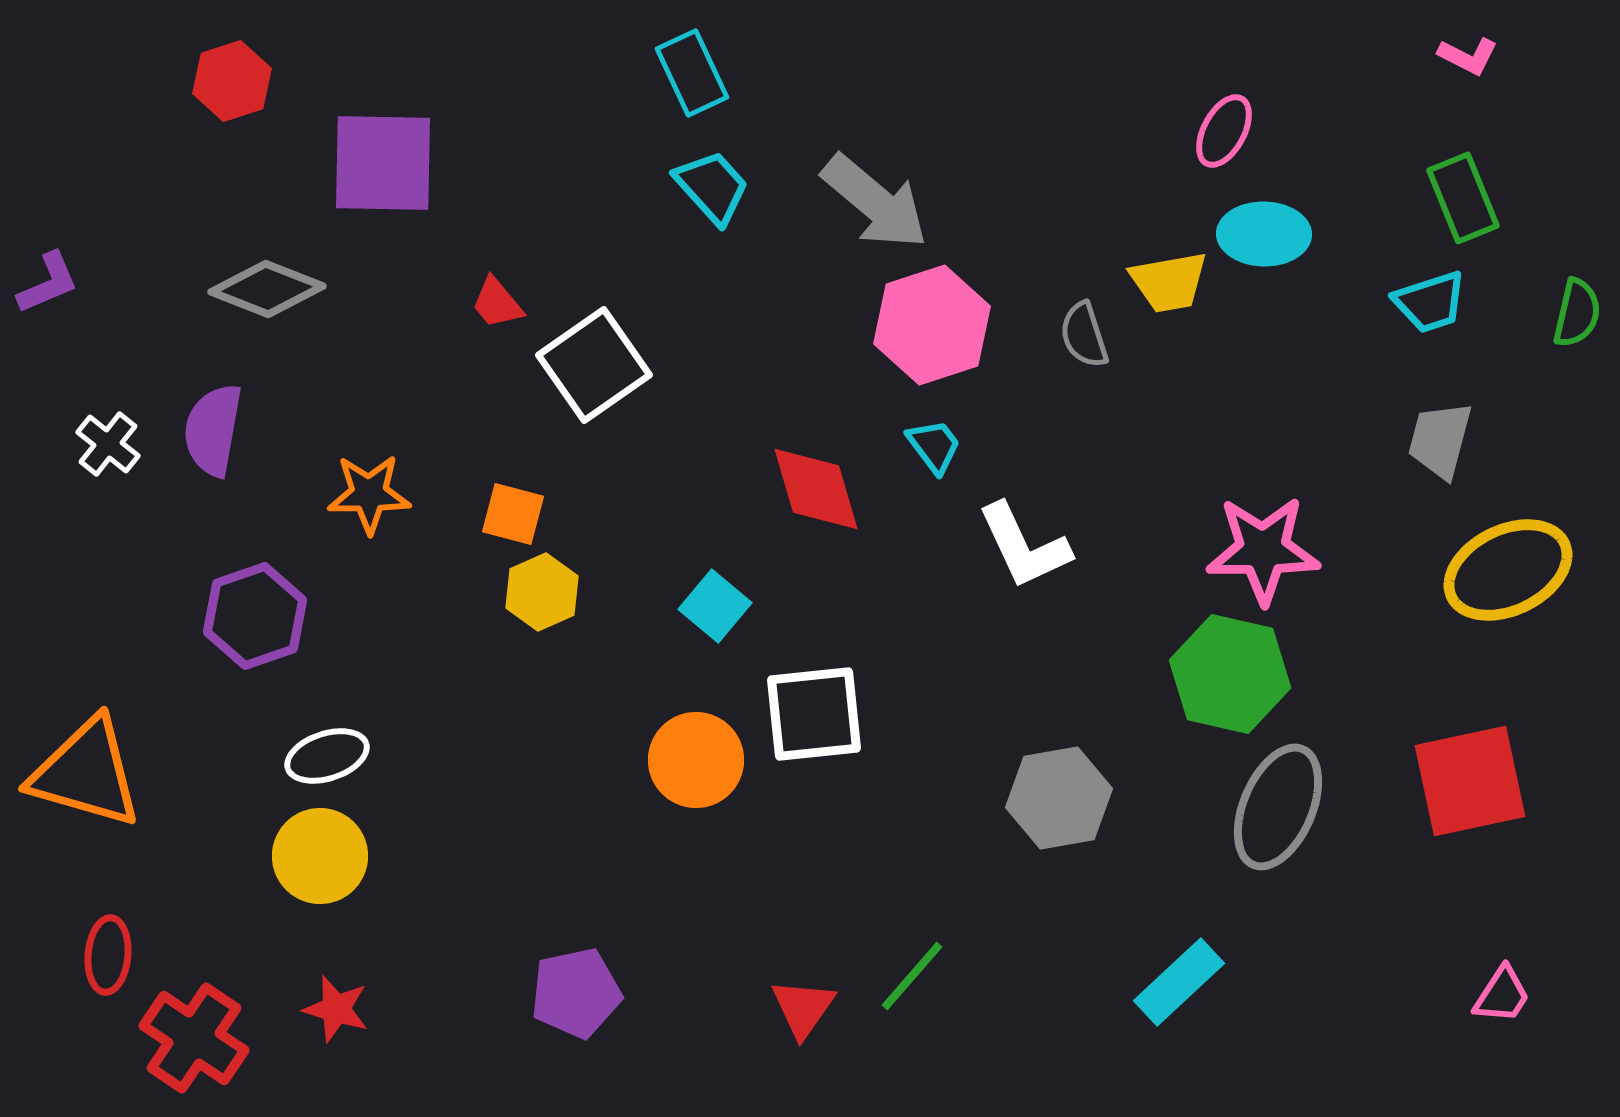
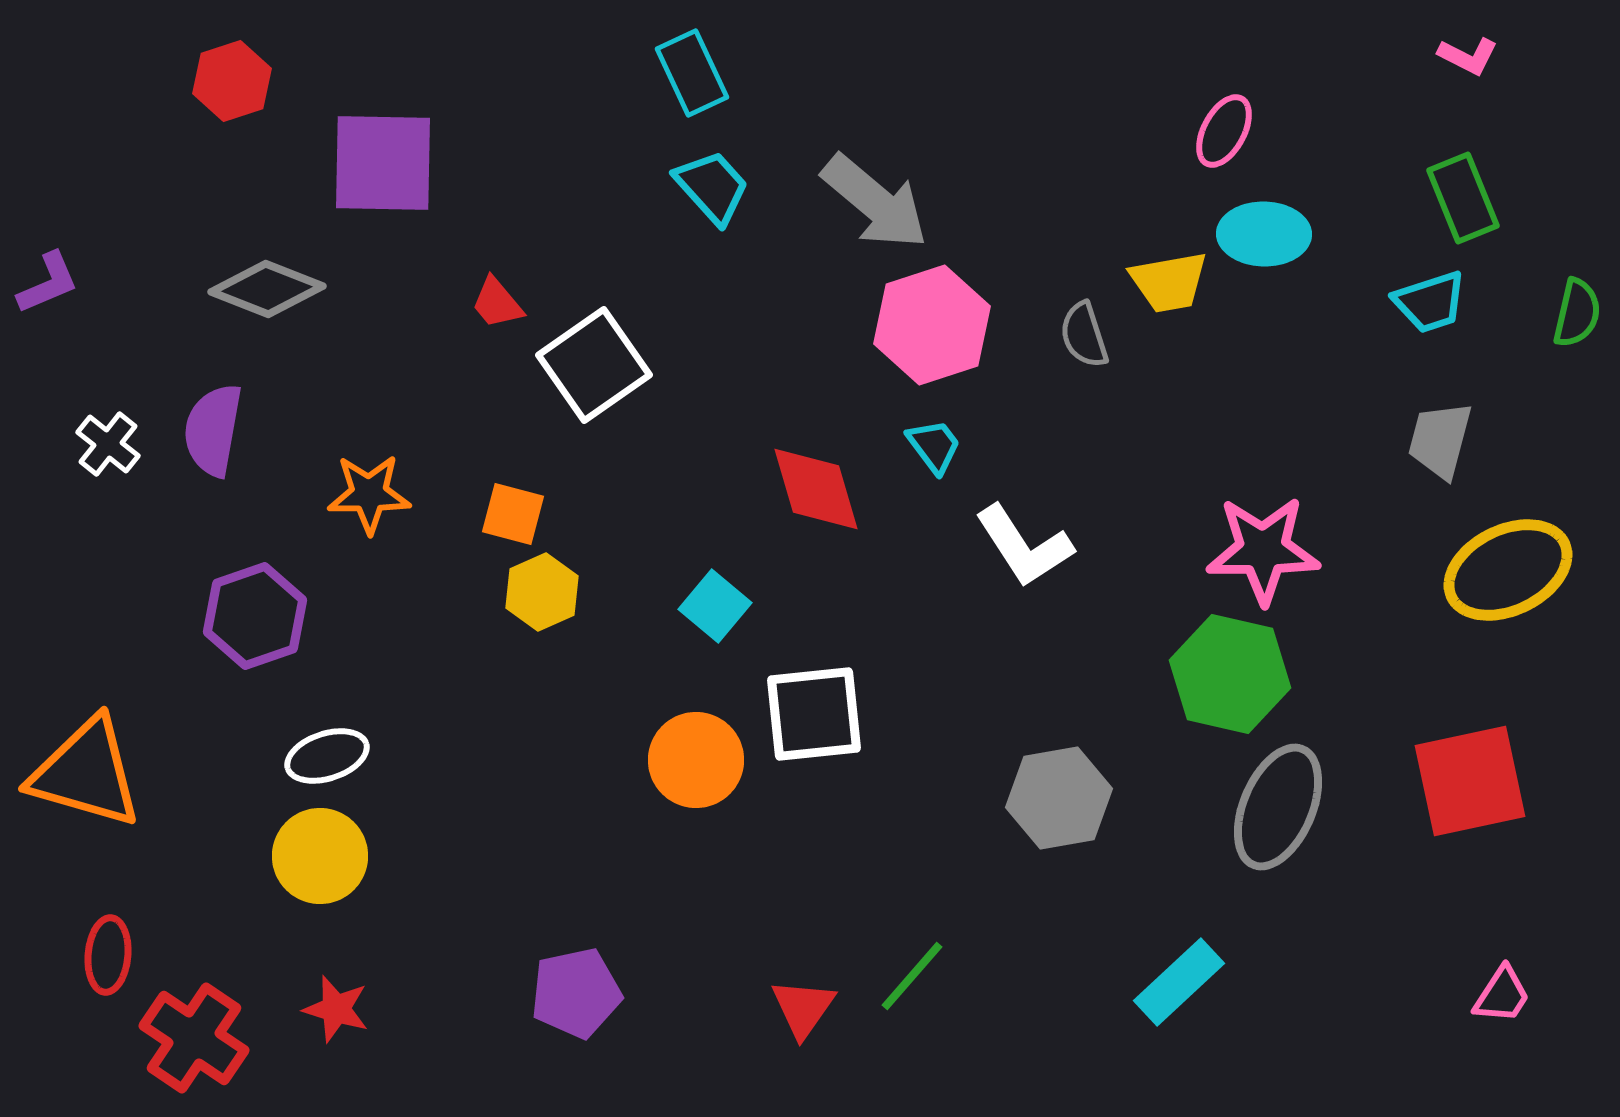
white L-shape at (1024, 546): rotated 8 degrees counterclockwise
